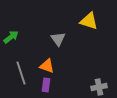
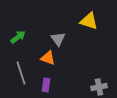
green arrow: moved 7 px right
orange triangle: moved 1 px right, 8 px up
